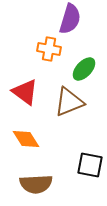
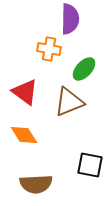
purple semicircle: rotated 16 degrees counterclockwise
orange diamond: moved 2 px left, 4 px up
